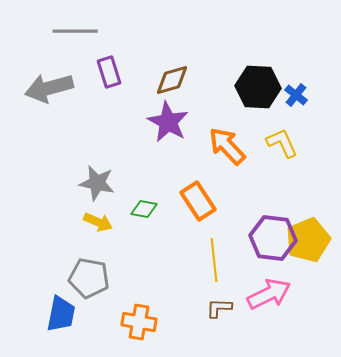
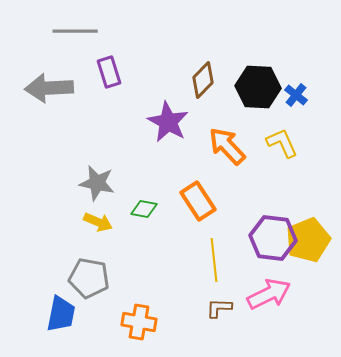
brown diamond: moved 31 px right; rotated 30 degrees counterclockwise
gray arrow: rotated 12 degrees clockwise
